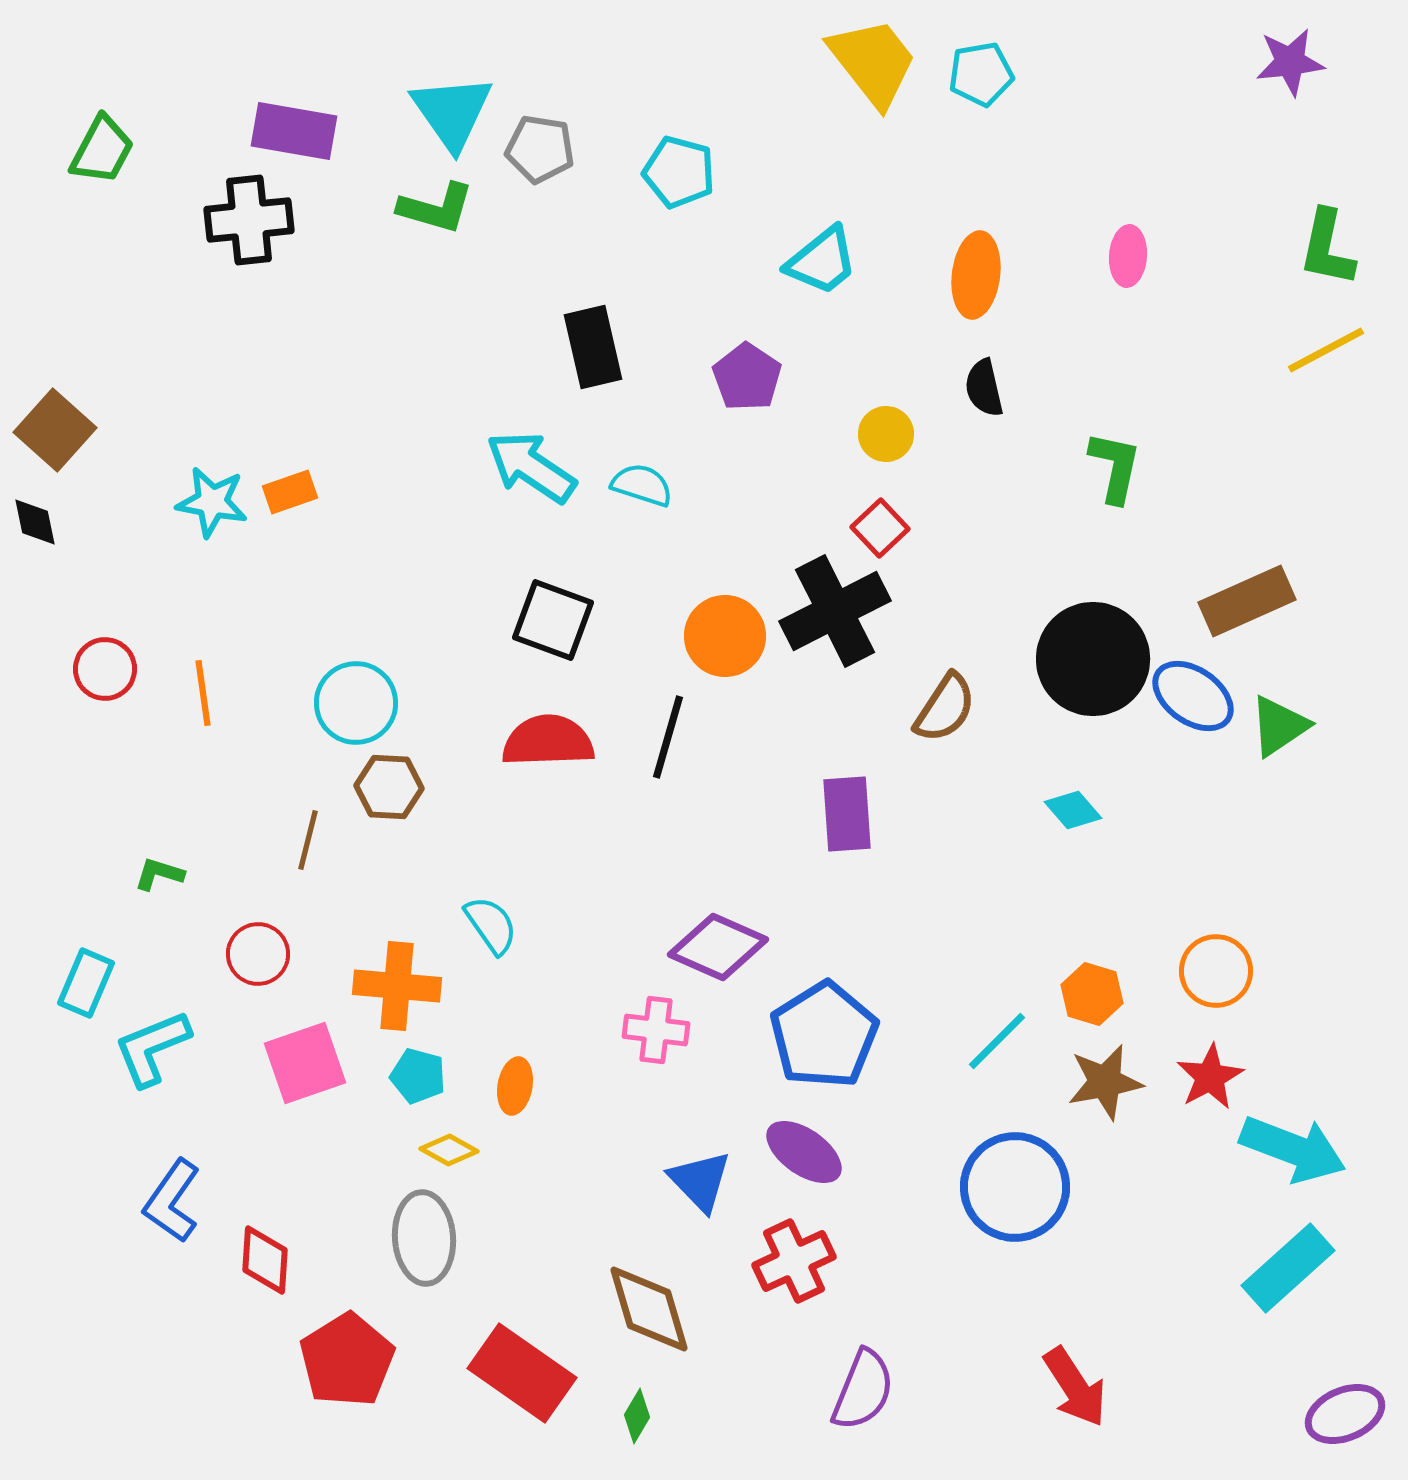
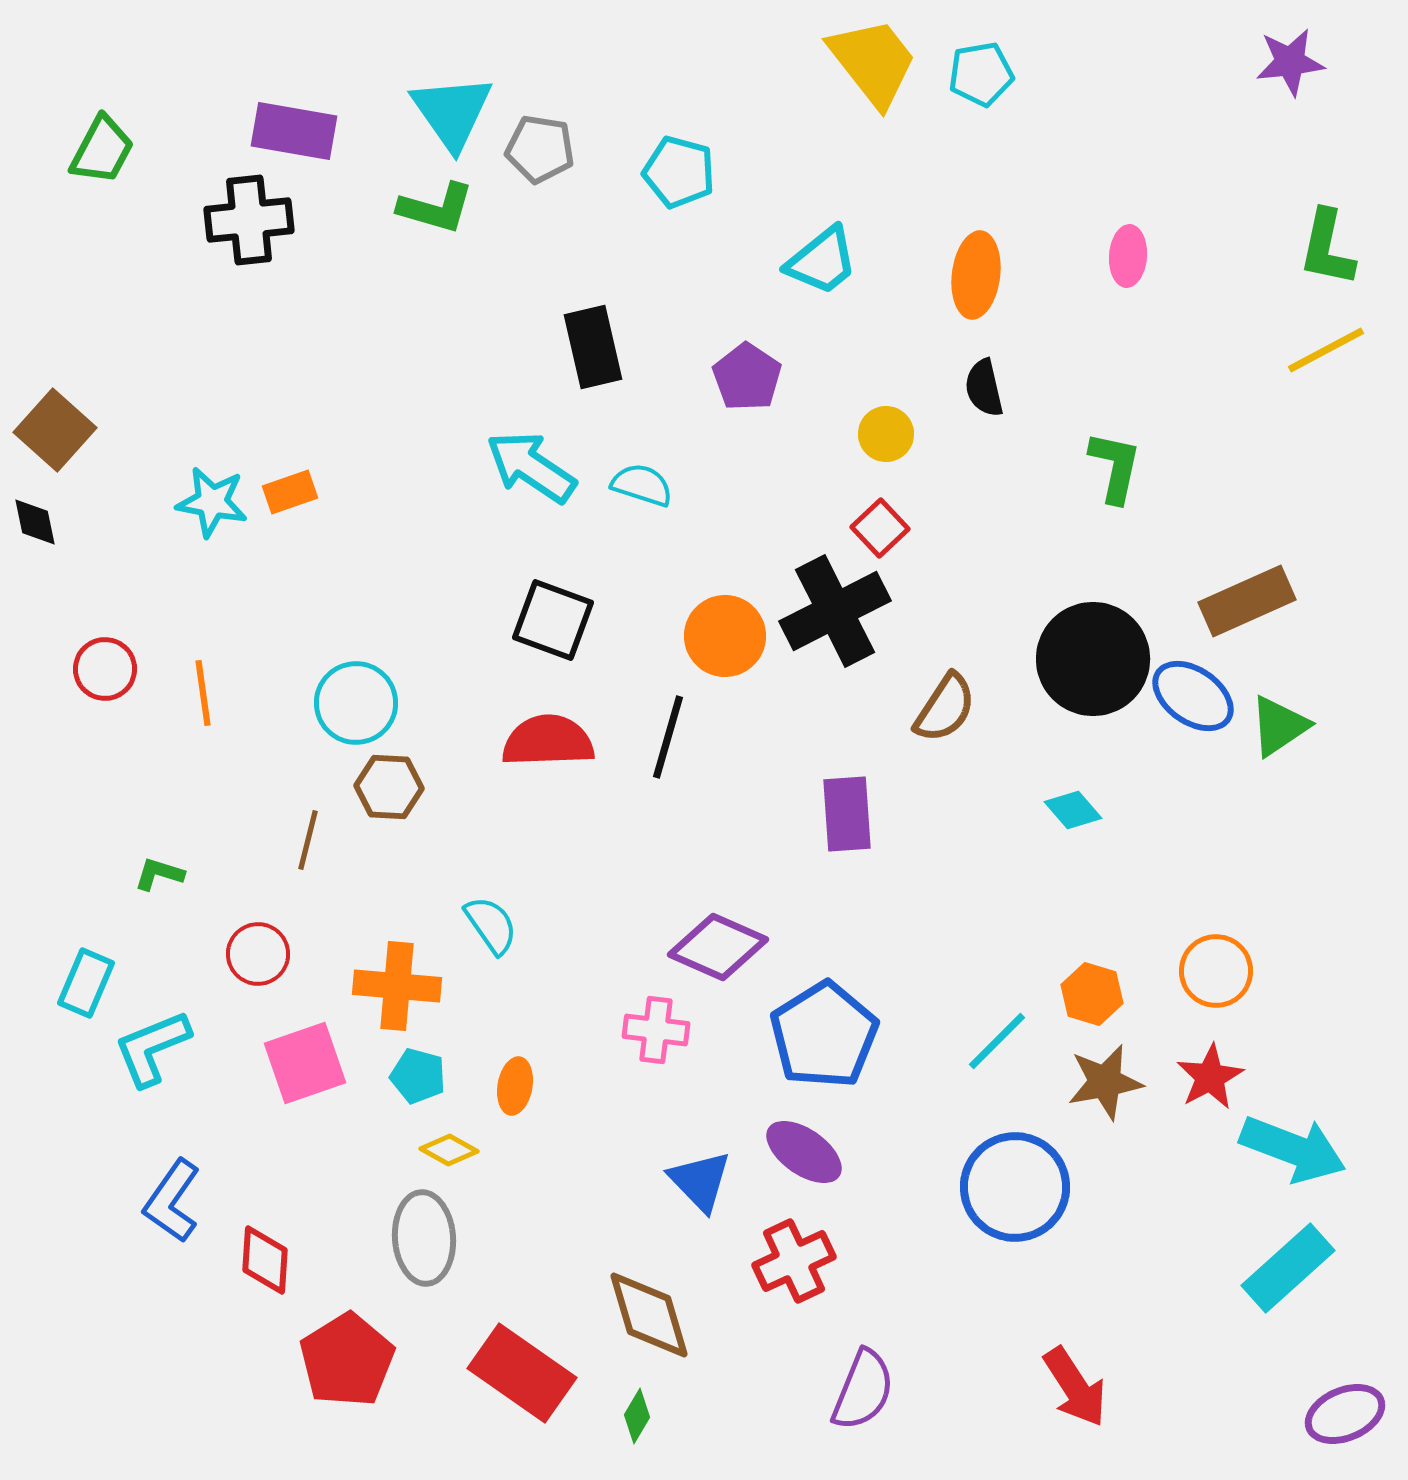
brown diamond at (649, 1309): moved 6 px down
